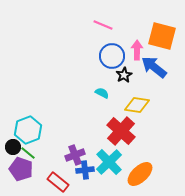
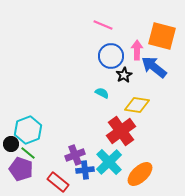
blue circle: moved 1 px left
red cross: rotated 12 degrees clockwise
black circle: moved 2 px left, 3 px up
